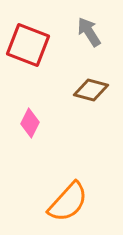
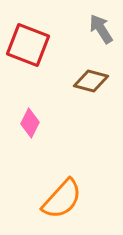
gray arrow: moved 12 px right, 3 px up
brown diamond: moved 9 px up
orange semicircle: moved 6 px left, 3 px up
